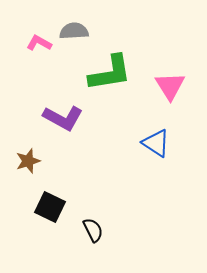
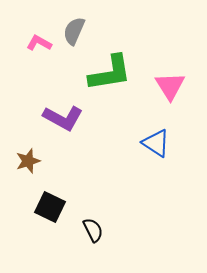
gray semicircle: rotated 64 degrees counterclockwise
